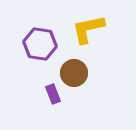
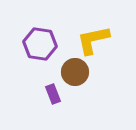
yellow L-shape: moved 5 px right, 11 px down
brown circle: moved 1 px right, 1 px up
